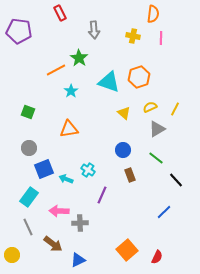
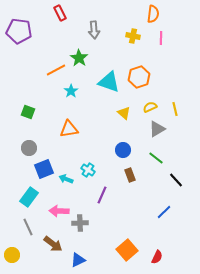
yellow line: rotated 40 degrees counterclockwise
